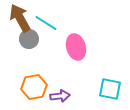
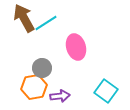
brown arrow: moved 4 px right
cyan line: rotated 65 degrees counterclockwise
gray circle: moved 13 px right, 29 px down
cyan square: moved 4 px left, 2 px down; rotated 25 degrees clockwise
